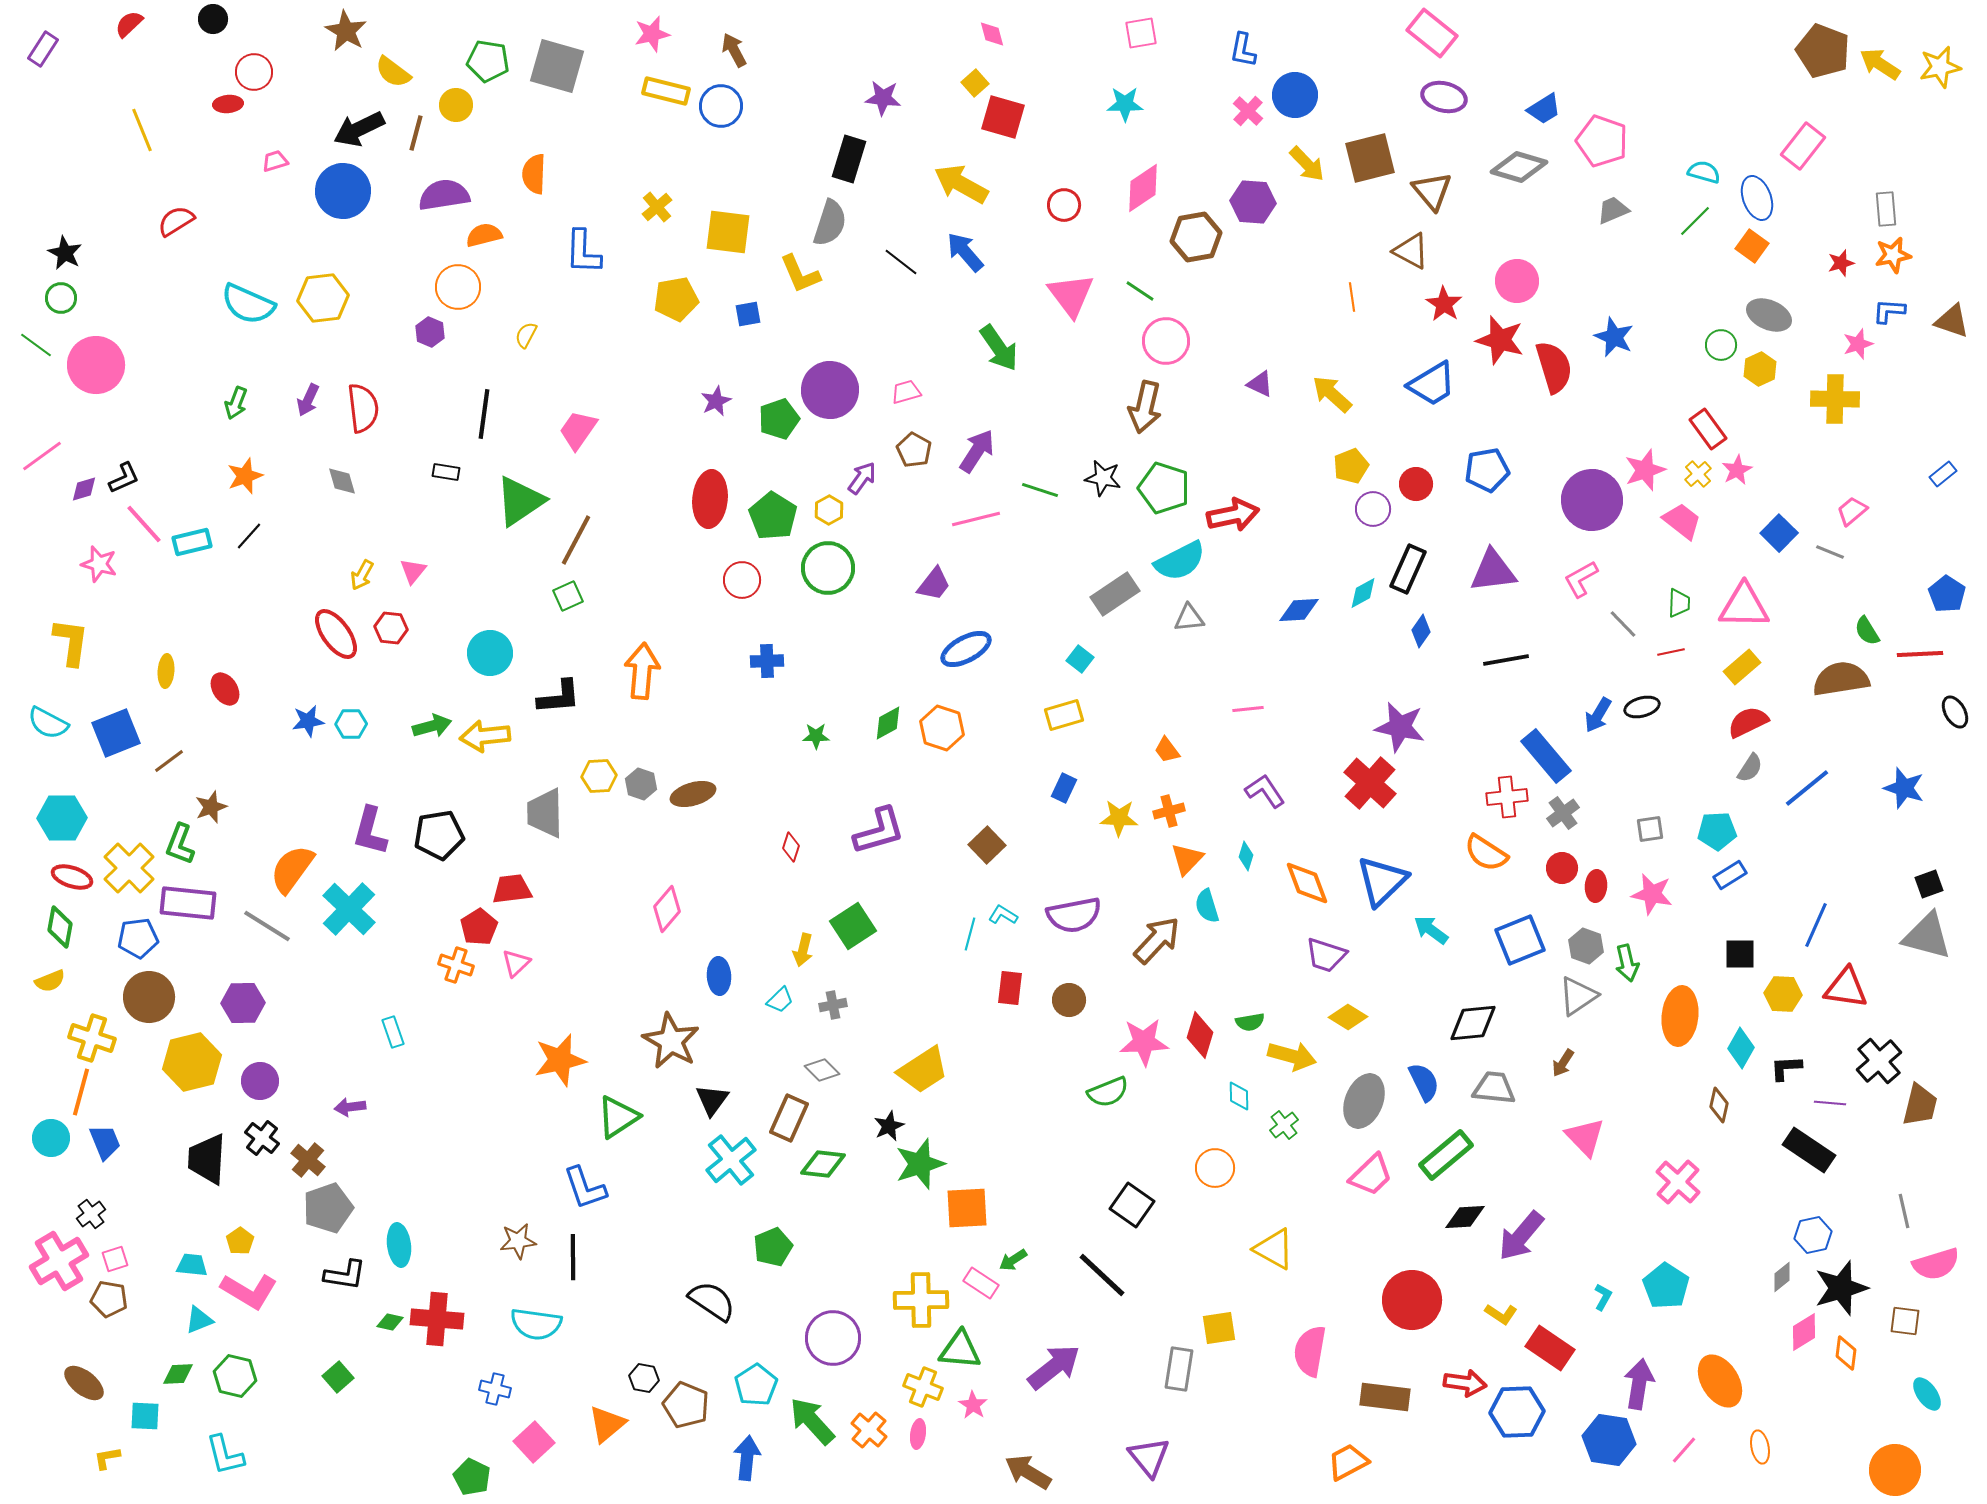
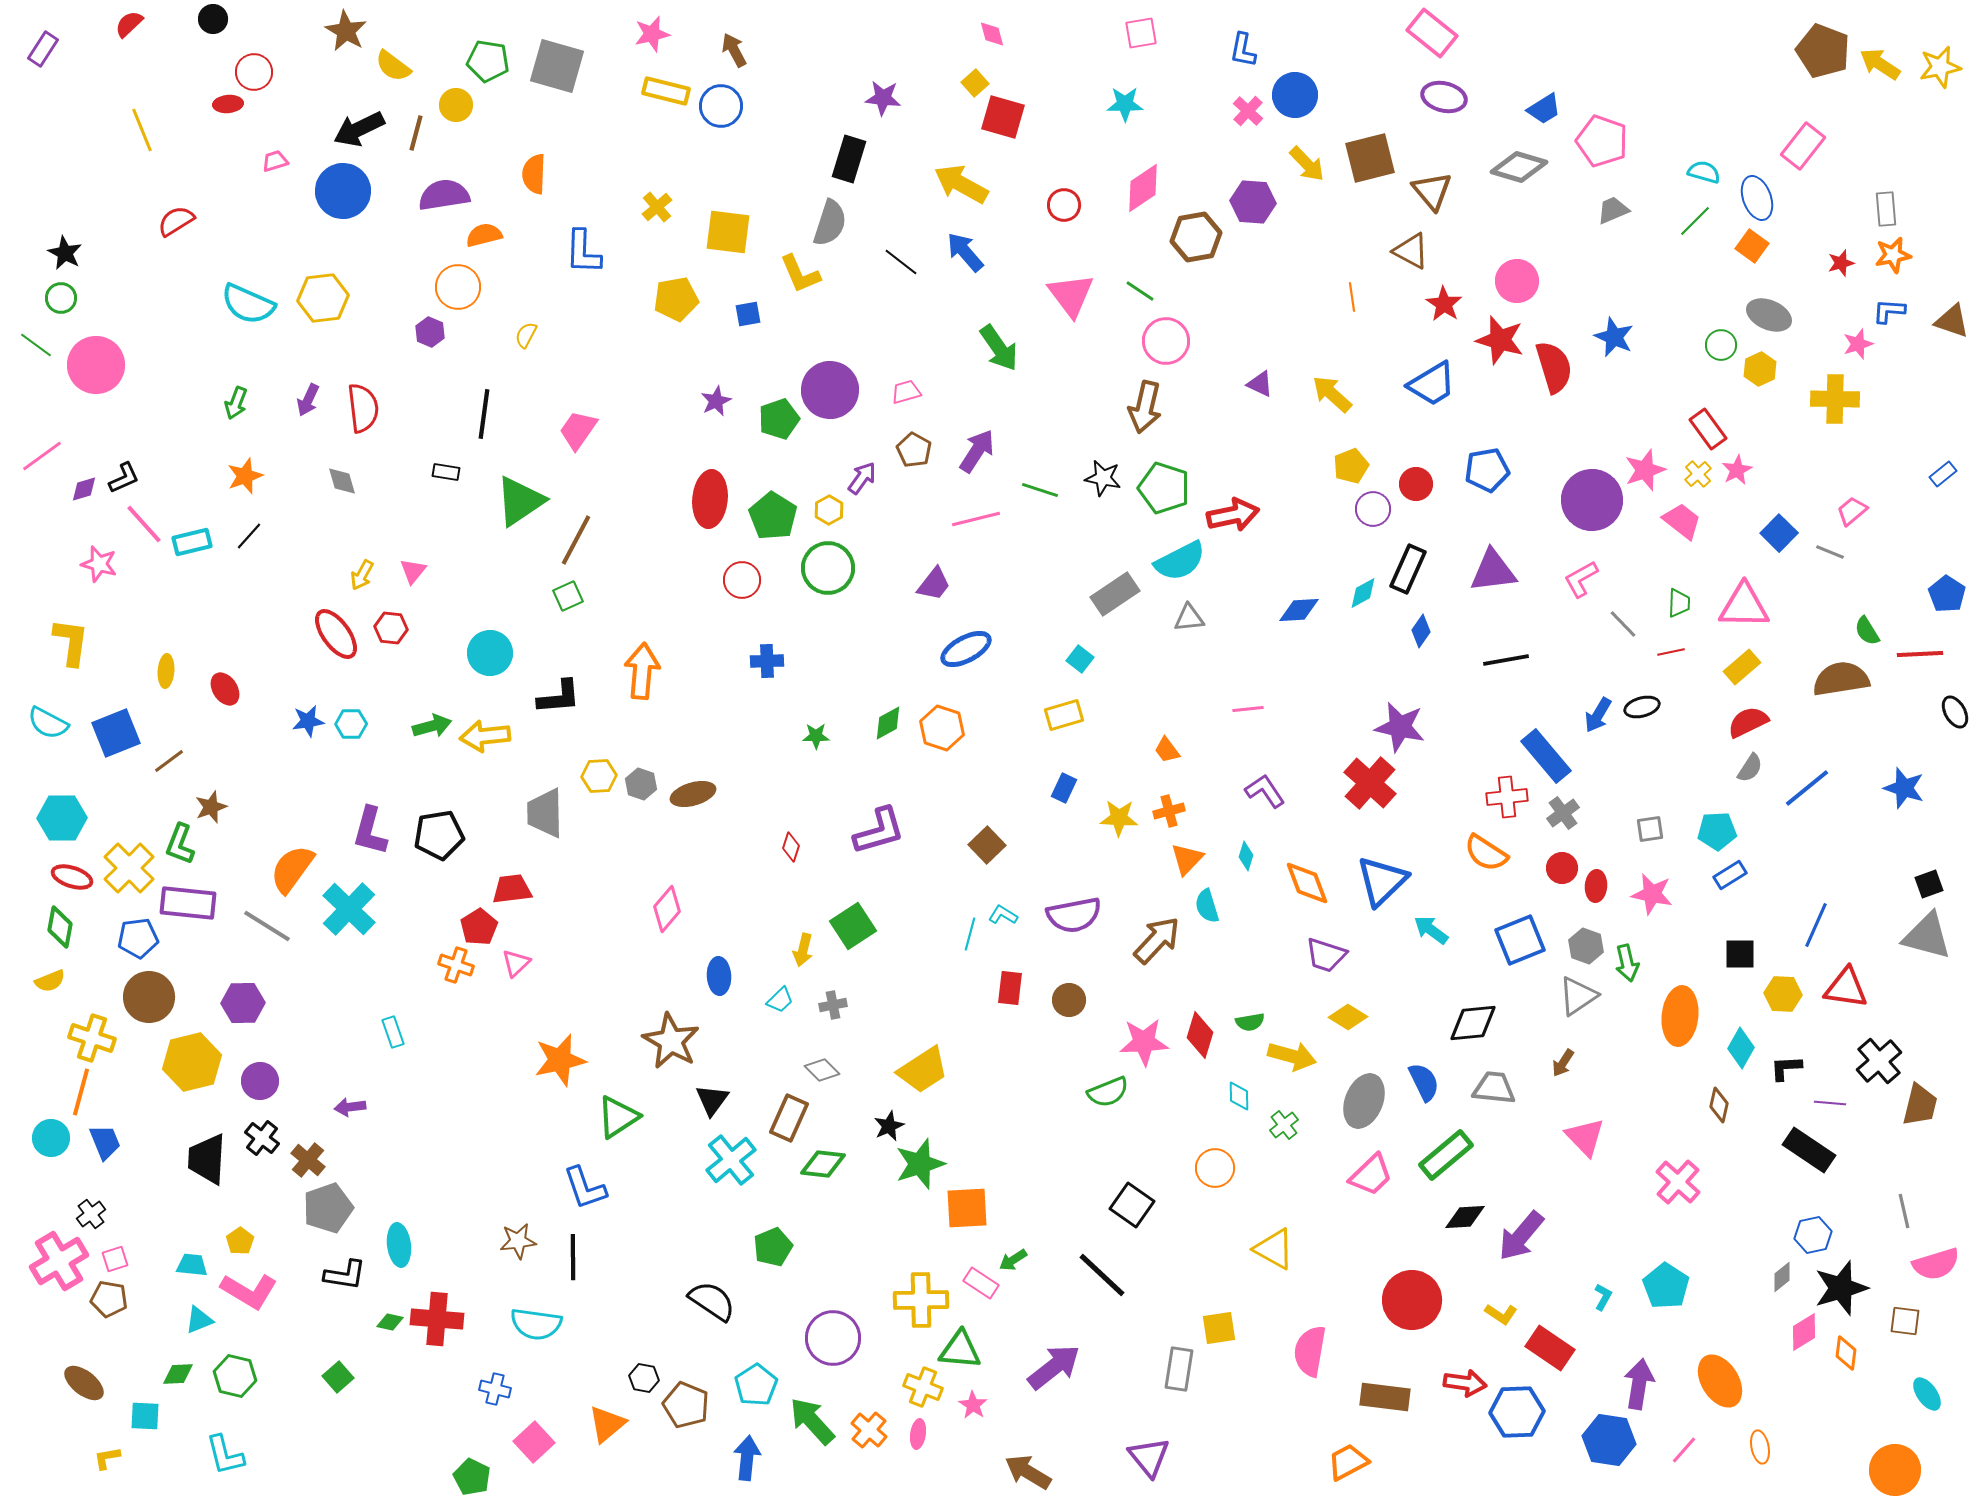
yellow semicircle at (393, 72): moved 6 px up
